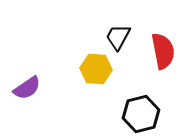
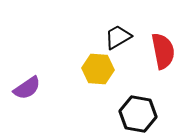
black trapezoid: rotated 32 degrees clockwise
yellow hexagon: moved 2 px right
black hexagon: moved 3 px left; rotated 24 degrees clockwise
